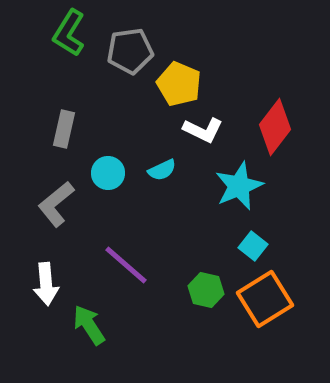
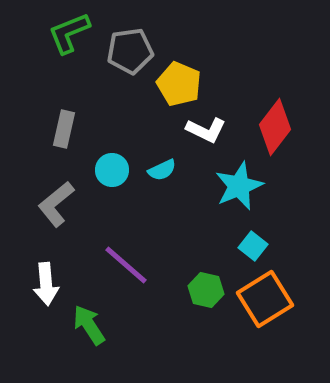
green L-shape: rotated 36 degrees clockwise
white L-shape: moved 3 px right
cyan circle: moved 4 px right, 3 px up
